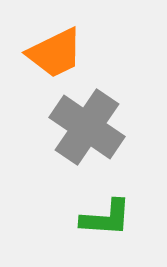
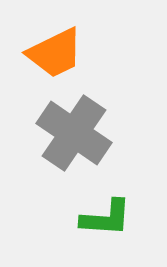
gray cross: moved 13 px left, 6 px down
